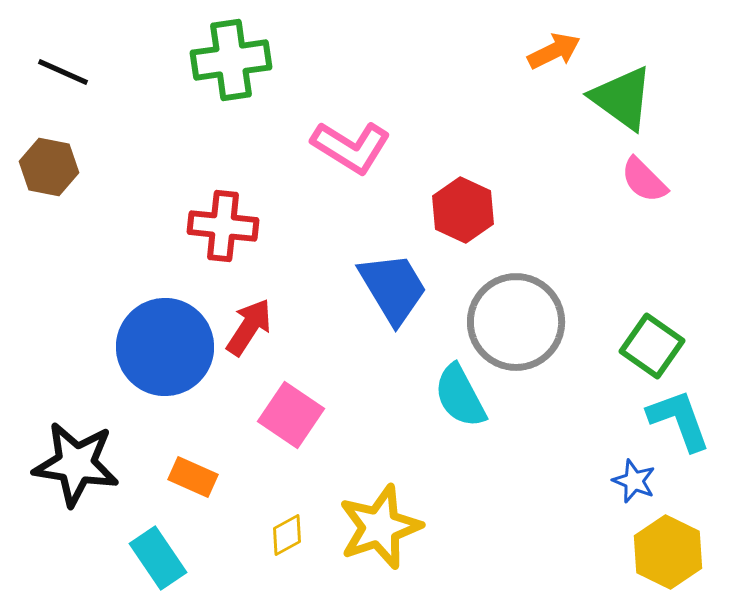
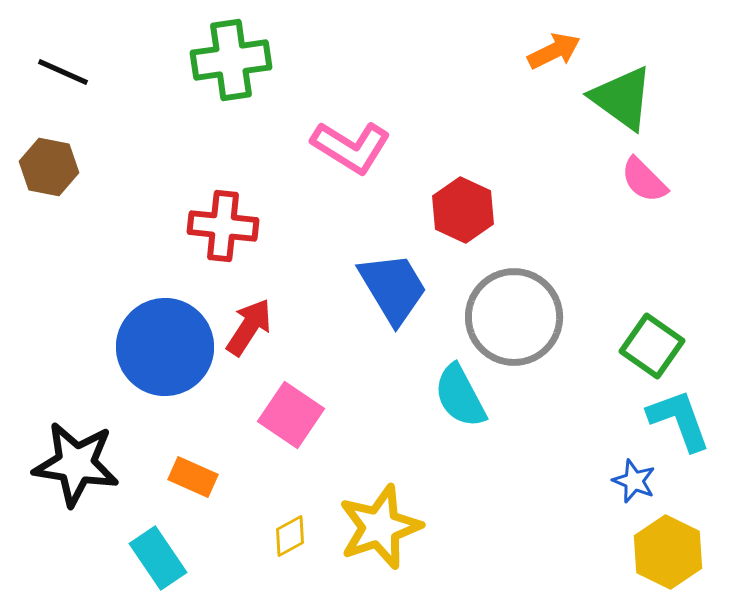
gray circle: moved 2 px left, 5 px up
yellow diamond: moved 3 px right, 1 px down
